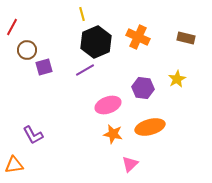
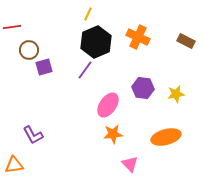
yellow line: moved 6 px right; rotated 40 degrees clockwise
red line: rotated 54 degrees clockwise
brown rectangle: moved 3 px down; rotated 12 degrees clockwise
brown circle: moved 2 px right
purple line: rotated 24 degrees counterclockwise
yellow star: moved 1 px left, 15 px down; rotated 18 degrees clockwise
pink ellipse: rotated 35 degrees counterclockwise
orange ellipse: moved 16 px right, 10 px down
orange star: rotated 18 degrees counterclockwise
pink triangle: rotated 30 degrees counterclockwise
